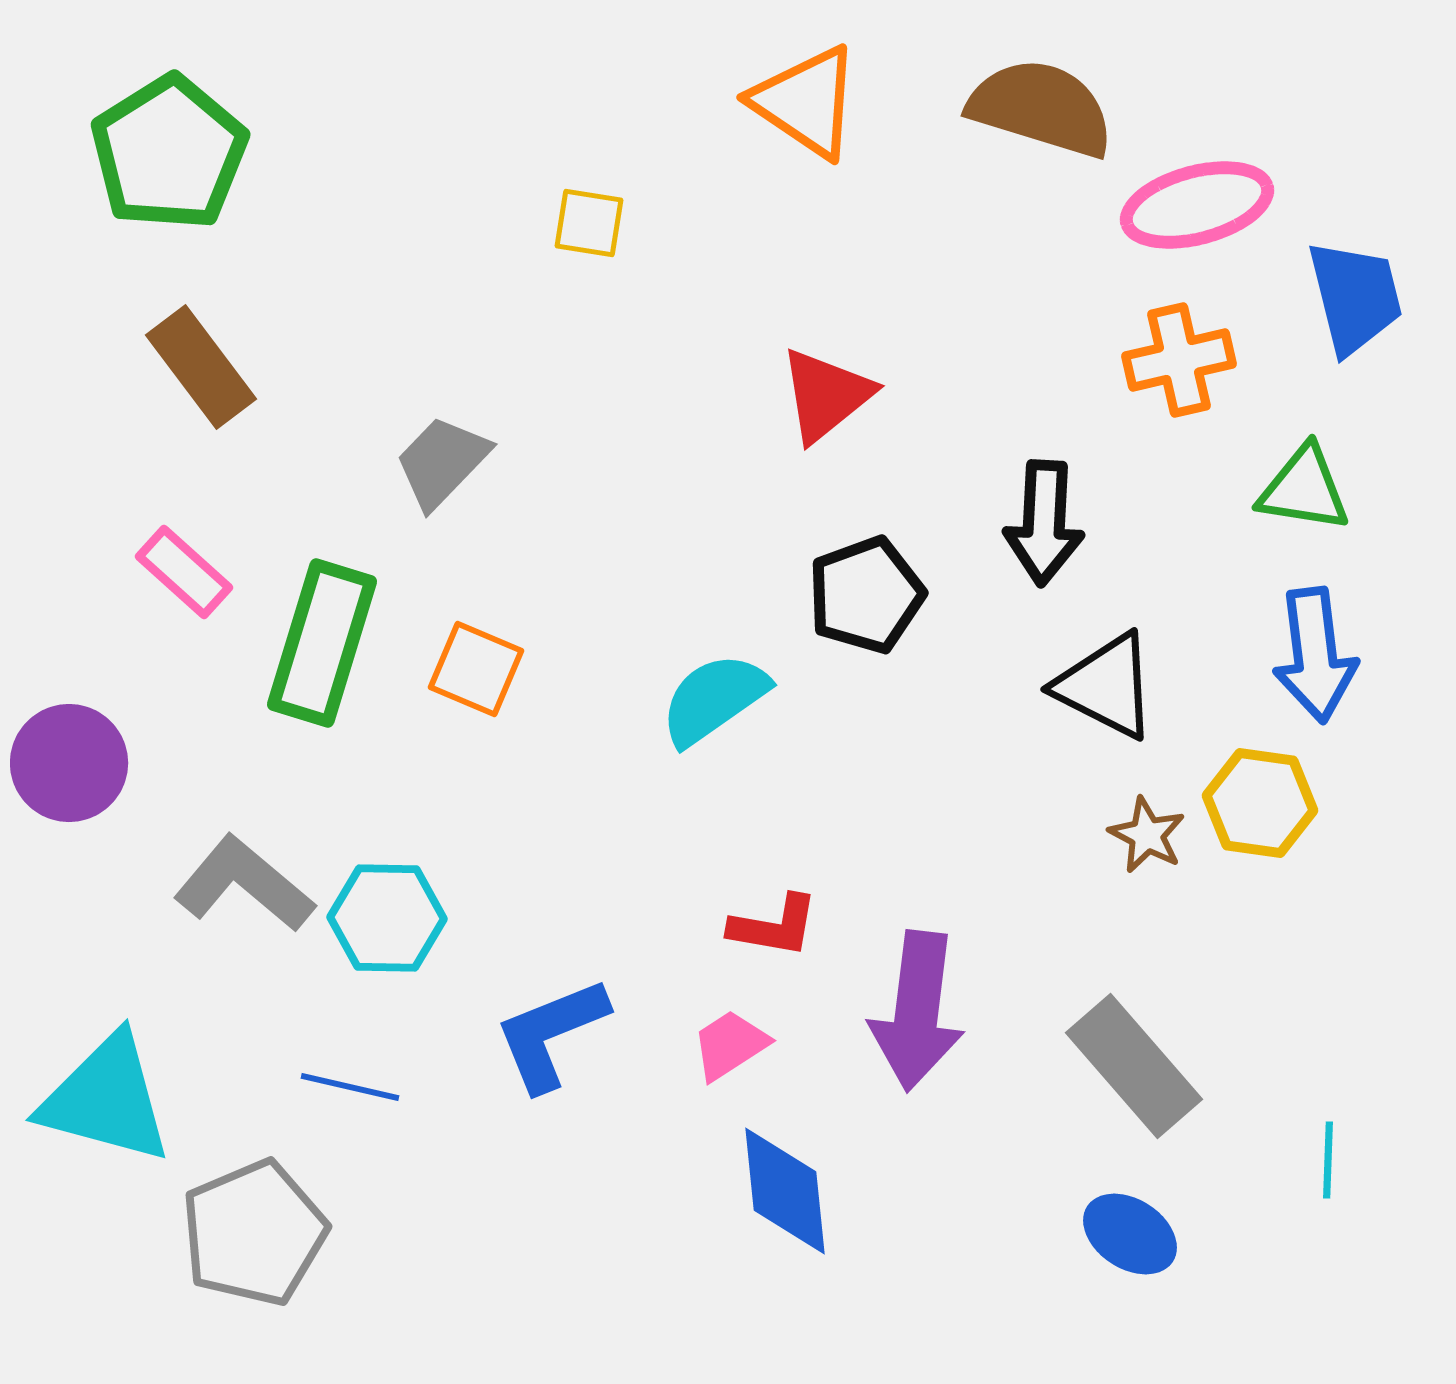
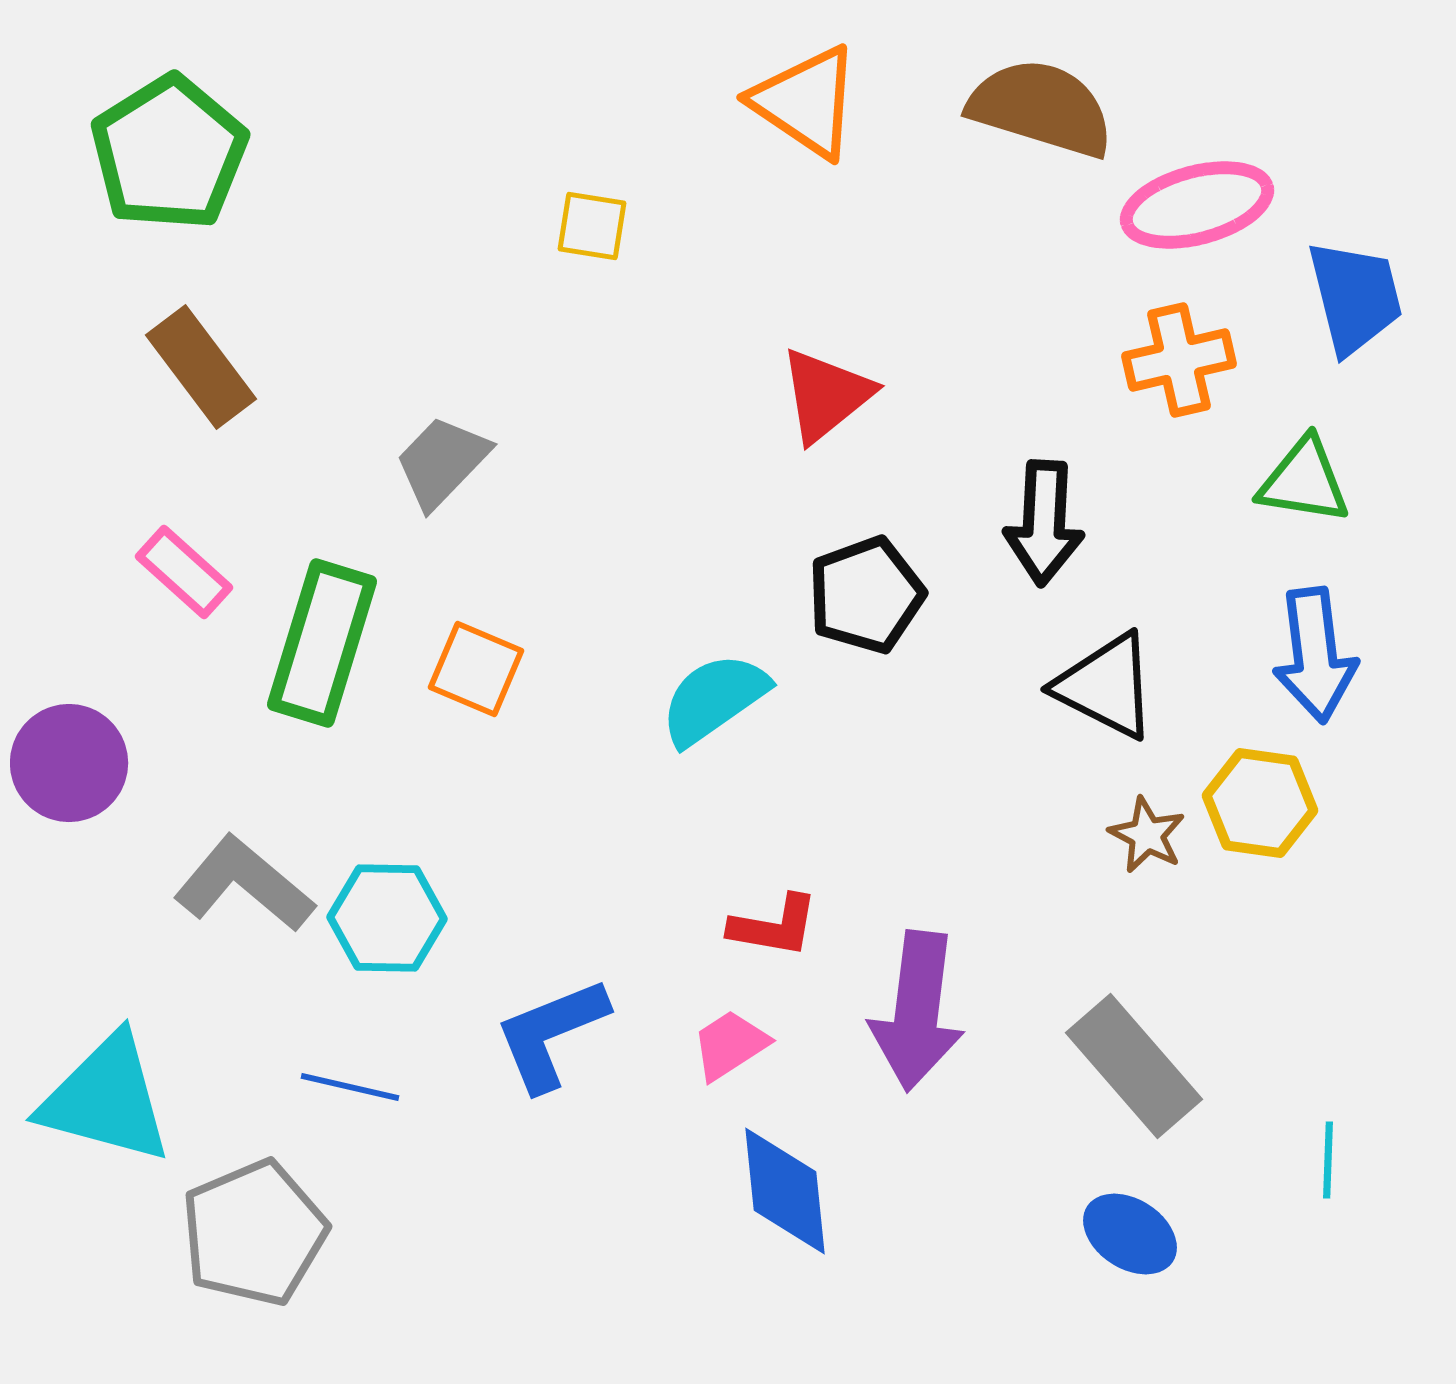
yellow square: moved 3 px right, 3 px down
green triangle: moved 8 px up
